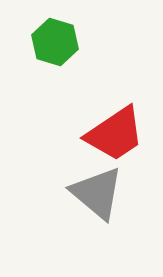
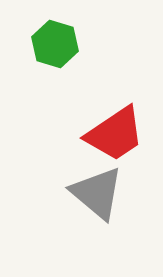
green hexagon: moved 2 px down
